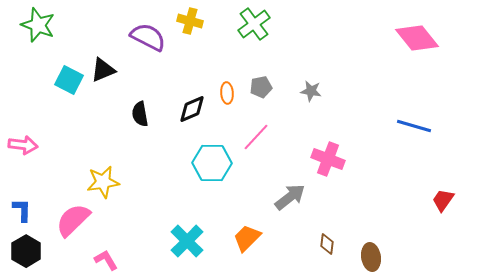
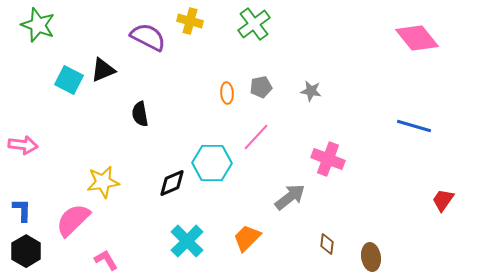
black diamond: moved 20 px left, 74 px down
